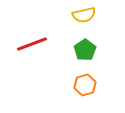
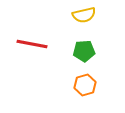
red line: rotated 32 degrees clockwise
green pentagon: moved 1 px left, 1 px down; rotated 30 degrees clockwise
